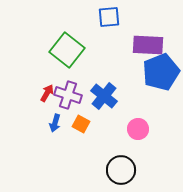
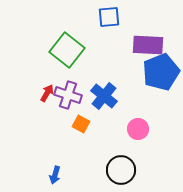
blue arrow: moved 52 px down
